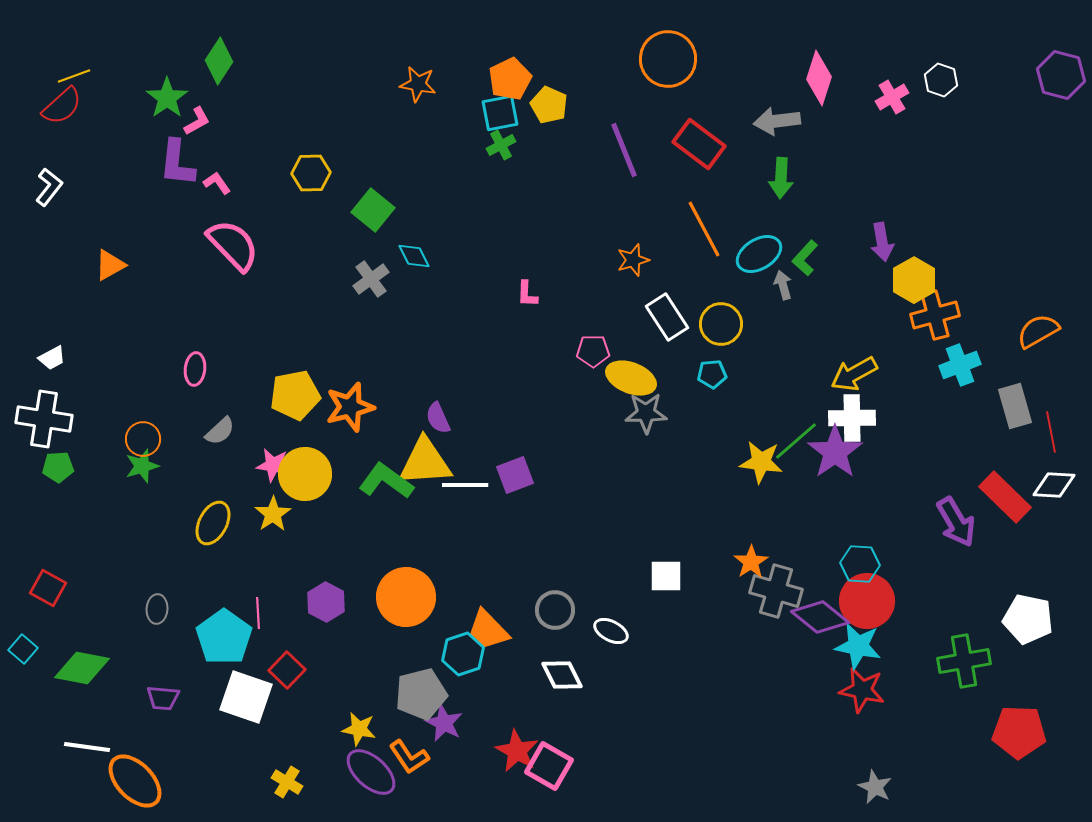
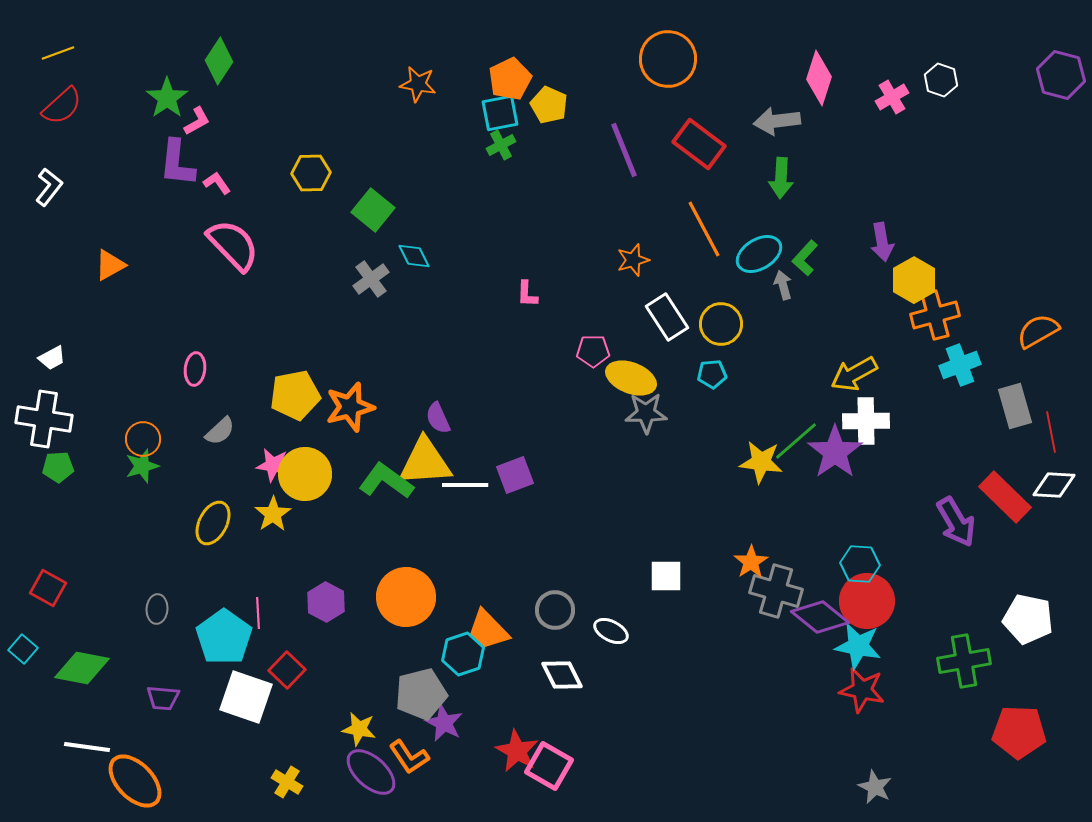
yellow line at (74, 76): moved 16 px left, 23 px up
white cross at (852, 418): moved 14 px right, 3 px down
